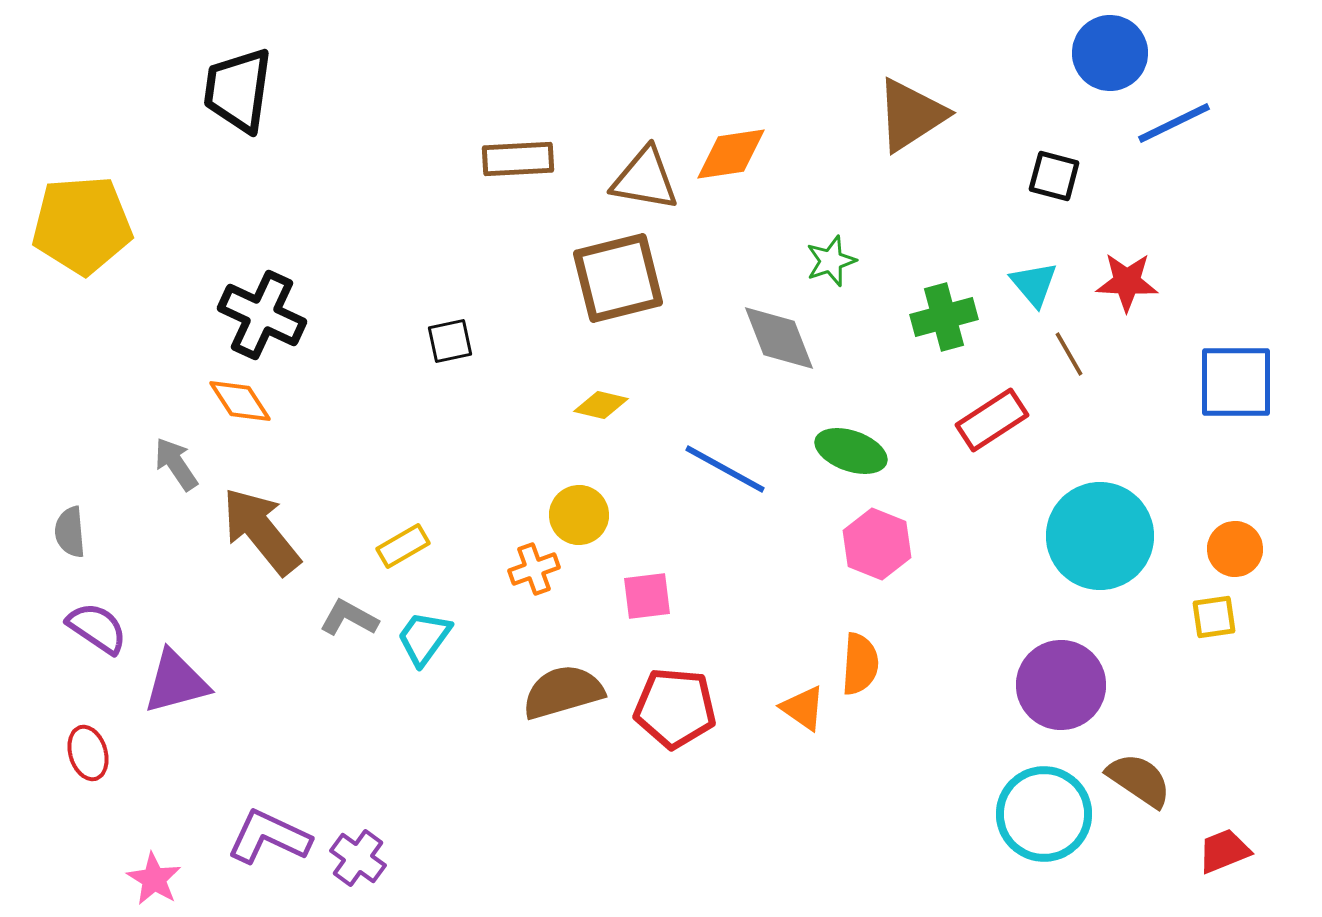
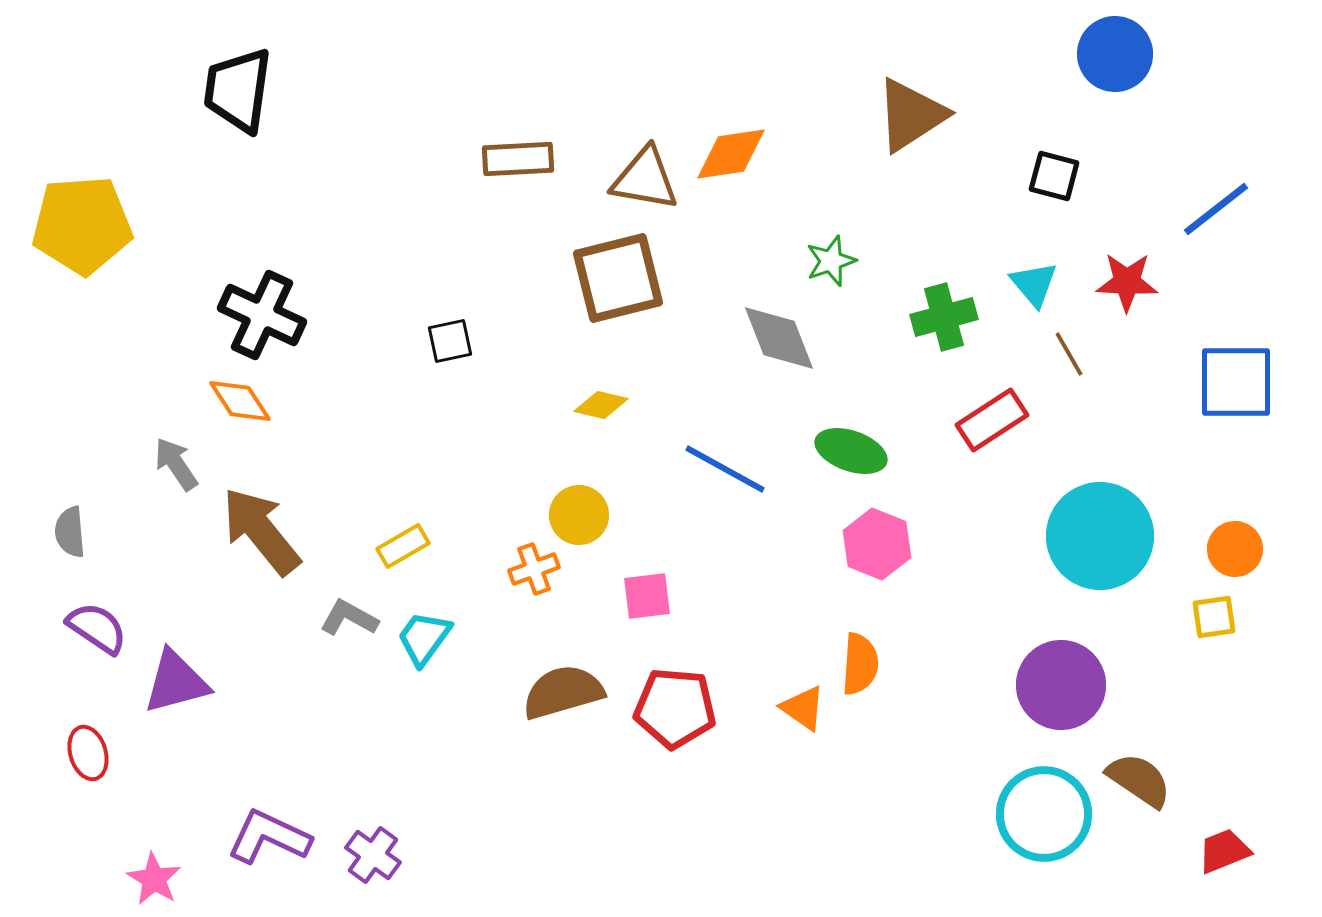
blue circle at (1110, 53): moved 5 px right, 1 px down
blue line at (1174, 123): moved 42 px right, 86 px down; rotated 12 degrees counterclockwise
purple cross at (358, 858): moved 15 px right, 3 px up
